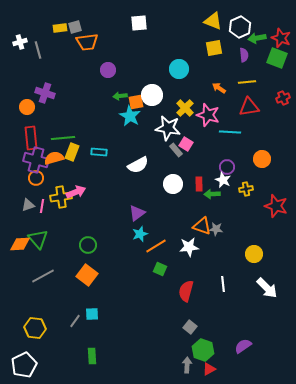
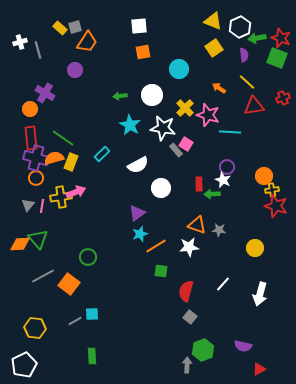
white square at (139, 23): moved 3 px down
yellow rectangle at (60, 28): rotated 48 degrees clockwise
orange trapezoid at (87, 42): rotated 50 degrees counterclockwise
yellow square at (214, 48): rotated 24 degrees counterclockwise
purple circle at (108, 70): moved 33 px left
yellow line at (247, 82): rotated 48 degrees clockwise
purple cross at (45, 93): rotated 12 degrees clockwise
orange square at (136, 102): moved 7 px right, 50 px up
orange circle at (27, 107): moved 3 px right, 2 px down
red triangle at (249, 107): moved 5 px right, 1 px up
cyan star at (130, 116): moved 9 px down
white star at (168, 128): moved 5 px left
green line at (63, 138): rotated 40 degrees clockwise
yellow rectangle at (72, 152): moved 1 px left, 10 px down
cyan rectangle at (99, 152): moved 3 px right, 2 px down; rotated 49 degrees counterclockwise
orange circle at (262, 159): moved 2 px right, 17 px down
purple cross at (36, 160): moved 2 px up
white circle at (173, 184): moved 12 px left, 4 px down
yellow cross at (246, 189): moved 26 px right, 1 px down
gray triangle at (28, 205): rotated 32 degrees counterclockwise
orange triangle at (202, 226): moved 5 px left, 1 px up
gray star at (216, 229): moved 3 px right, 1 px down
green circle at (88, 245): moved 12 px down
yellow circle at (254, 254): moved 1 px right, 6 px up
green square at (160, 269): moved 1 px right, 2 px down; rotated 16 degrees counterclockwise
orange square at (87, 275): moved 18 px left, 9 px down
white line at (223, 284): rotated 49 degrees clockwise
white arrow at (267, 288): moved 7 px left, 6 px down; rotated 60 degrees clockwise
gray line at (75, 321): rotated 24 degrees clockwise
gray square at (190, 327): moved 10 px up
purple semicircle at (243, 346): rotated 132 degrees counterclockwise
green hexagon at (203, 350): rotated 20 degrees clockwise
red triangle at (209, 369): moved 50 px right
